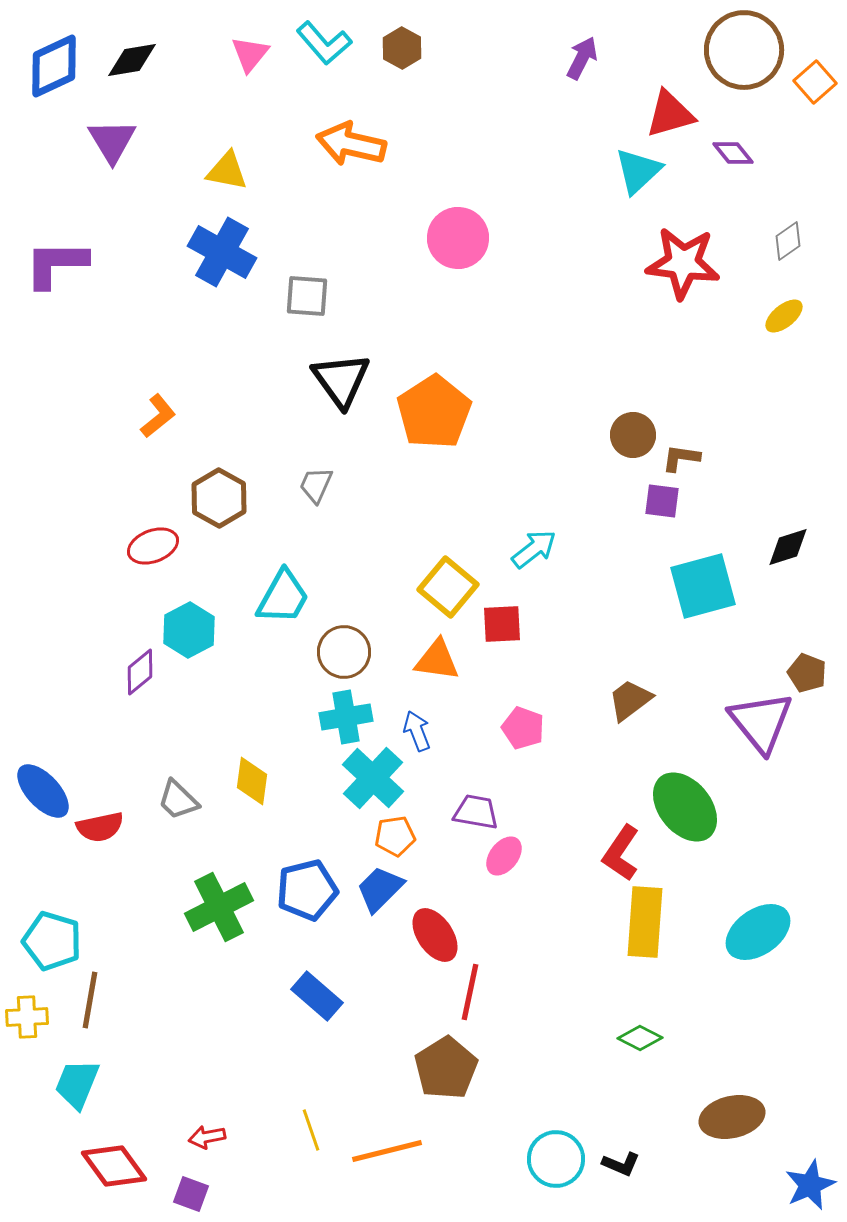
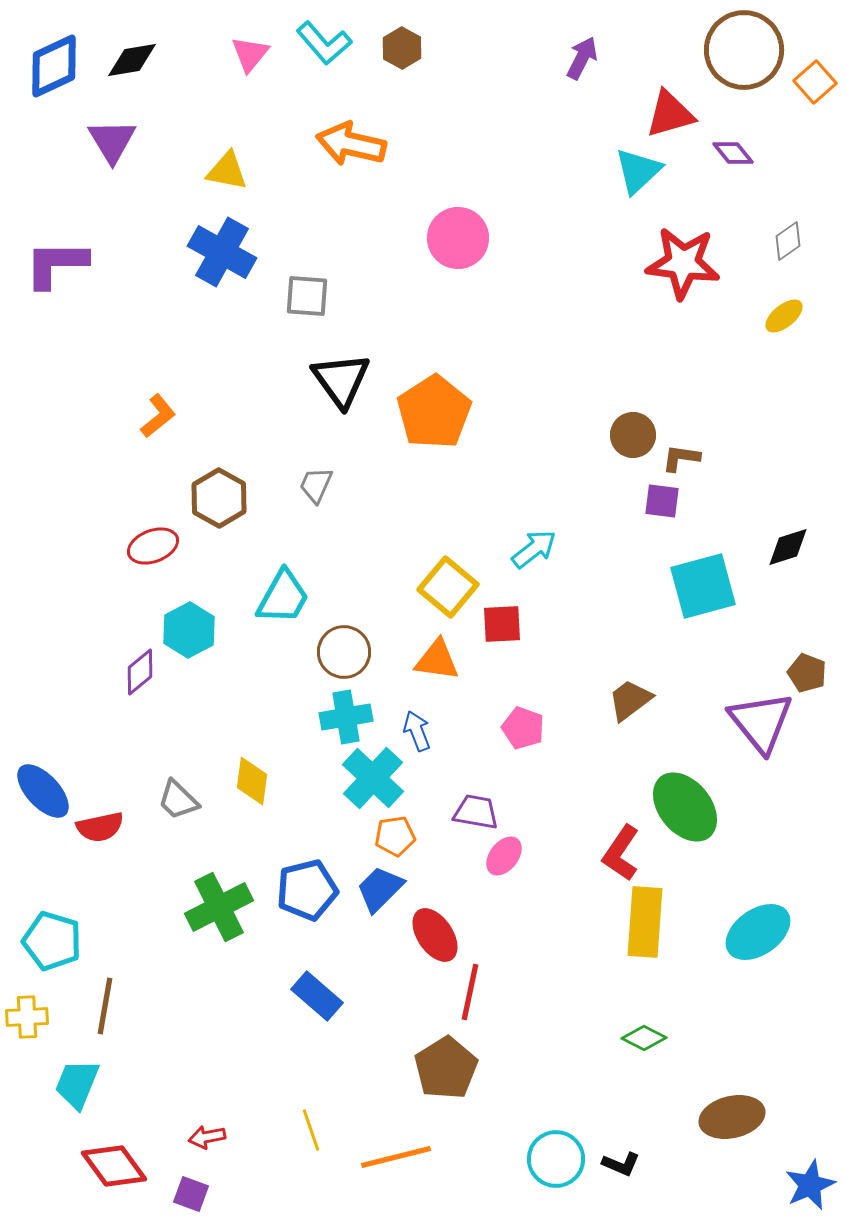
brown line at (90, 1000): moved 15 px right, 6 px down
green diamond at (640, 1038): moved 4 px right
orange line at (387, 1151): moved 9 px right, 6 px down
